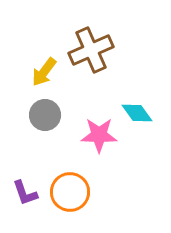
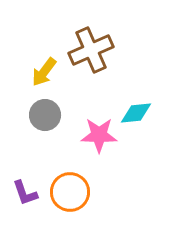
cyan diamond: moved 1 px left; rotated 60 degrees counterclockwise
